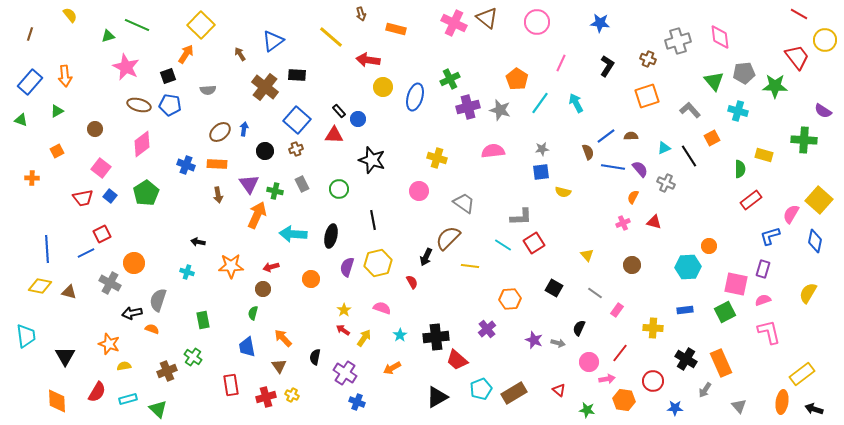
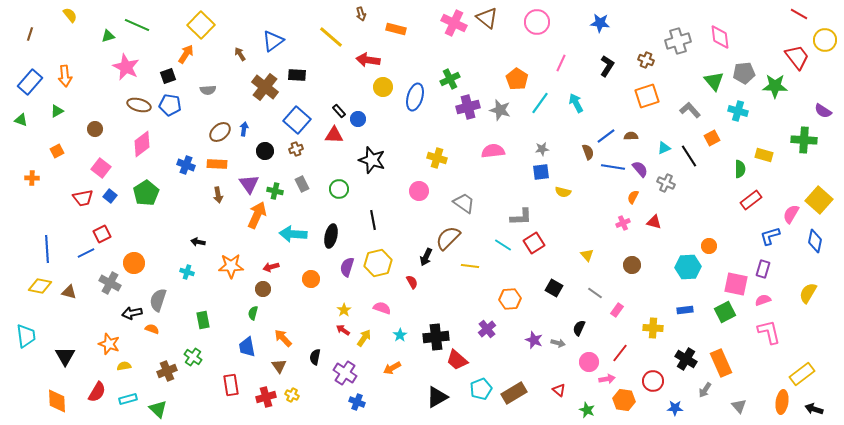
brown cross at (648, 59): moved 2 px left, 1 px down
green star at (587, 410): rotated 14 degrees clockwise
